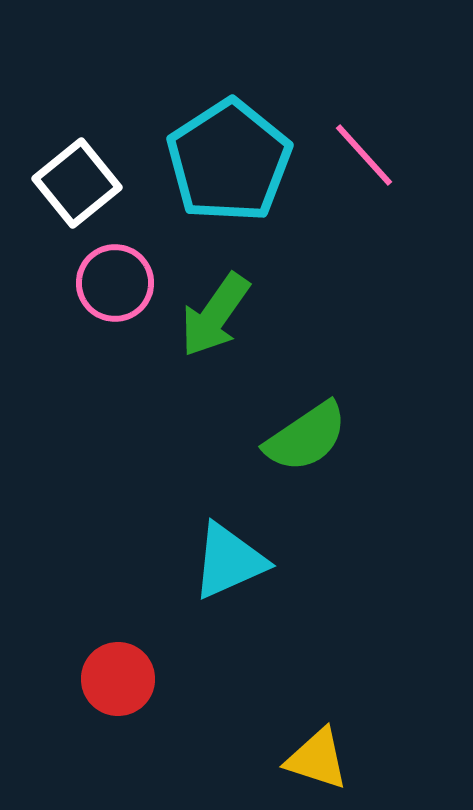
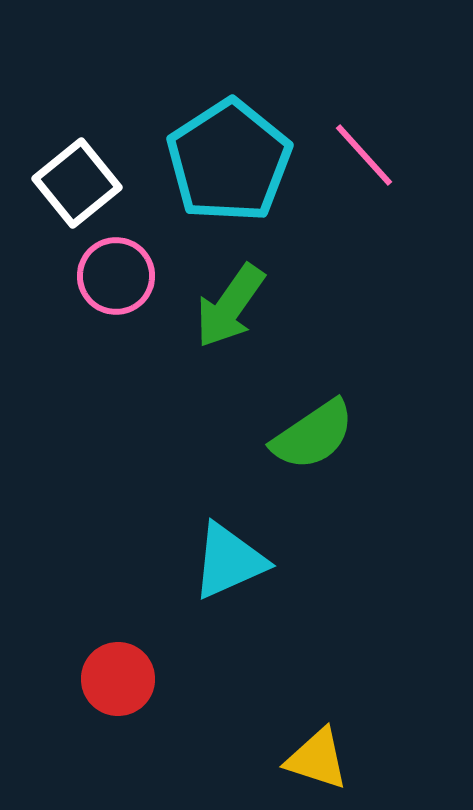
pink circle: moved 1 px right, 7 px up
green arrow: moved 15 px right, 9 px up
green semicircle: moved 7 px right, 2 px up
